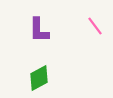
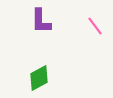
purple L-shape: moved 2 px right, 9 px up
